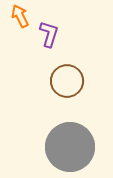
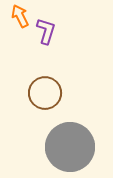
purple L-shape: moved 3 px left, 3 px up
brown circle: moved 22 px left, 12 px down
